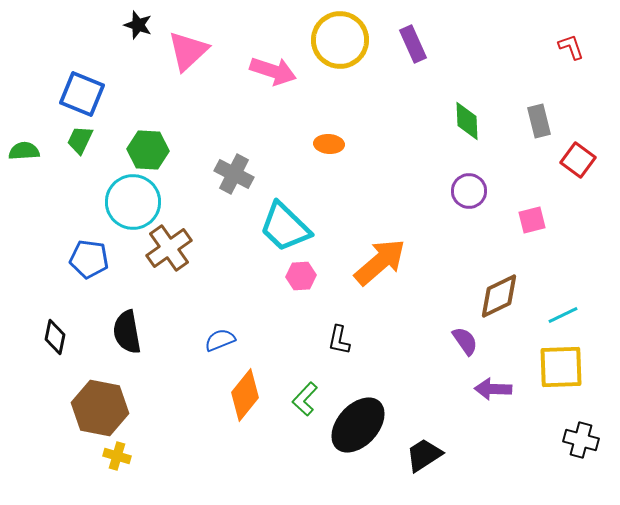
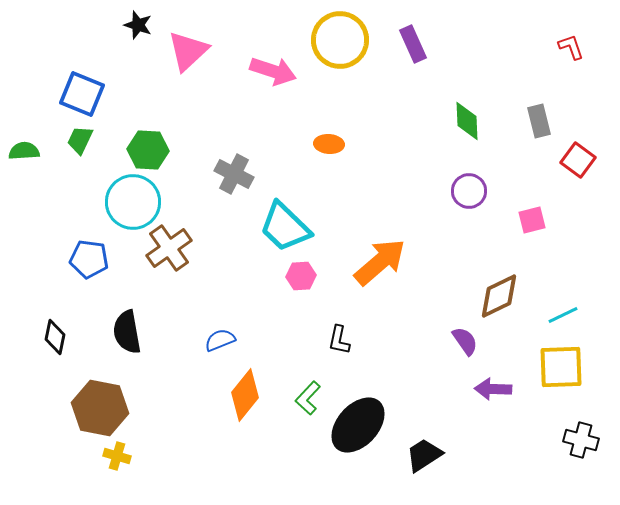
green L-shape: moved 3 px right, 1 px up
